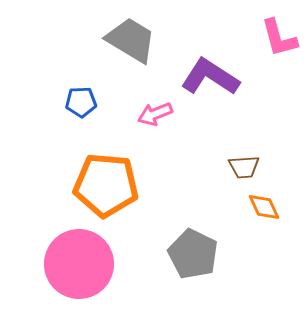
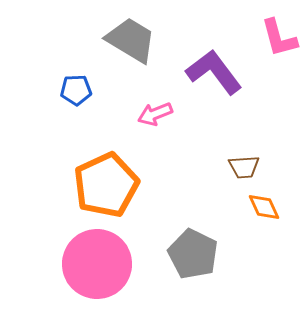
purple L-shape: moved 4 px right, 5 px up; rotated 20 degrees clockwise
blue pentagon: moved 5 px left, 12 px up
orange pentagon: rotated 30 degrees counterclockwise
pink circle: moved 18 px right
